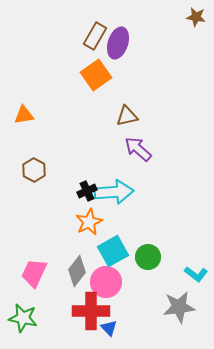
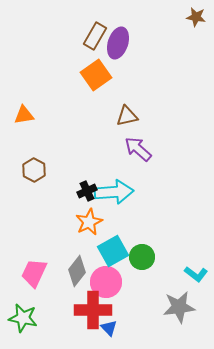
green circle: moved 6 px left
red cross: moved 2 px right, 1 px up
